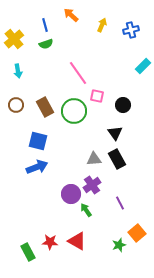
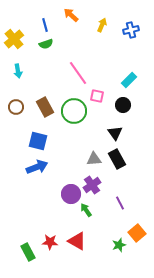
cyan rectangle: moved 14 px left, 14 px down
brown circle: moved 2 px down
